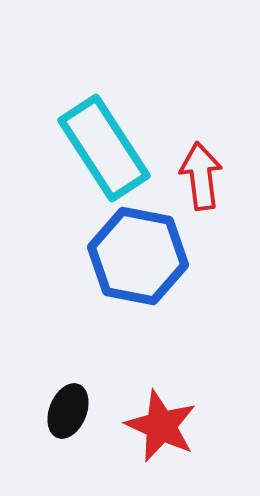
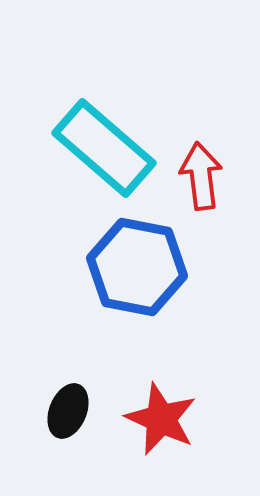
cyan rectangle: rotated 16 degrees counterclockwise
blue hexagon: moved 1 px left, 11 px down
red star: moved 7 px up
